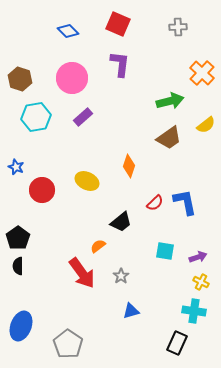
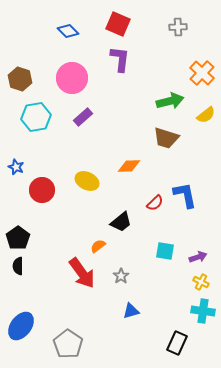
purple L-shape: moved 5 px up
yellow semicircle: moved 10 px up
brown trapezoid: moved 3 px left; rotated 52 degrees clockwise
orange diamond: rotated 70 degrees clockwise
blue L-shape: moved 7 px up
cyan cross: moved 9 px right
blue ellipse: rotated 16 degrees clockwise
